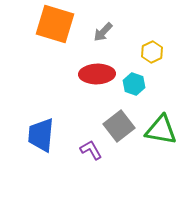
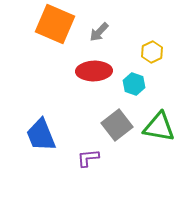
orange square: rotated 6 degrees clockwise
gray arrow: moved 4 px left
red ellipse: moved 3 px left, 3 px up
gray square: moved 2 px left, 1 px up
green triangle: moved 2 px left, 3 px up
blue trapezoid: rotated 27 degrees counterclockwise
purple L-shape: moved 3 px left, 8 px down; rotated 65 degrees counterclockwise
